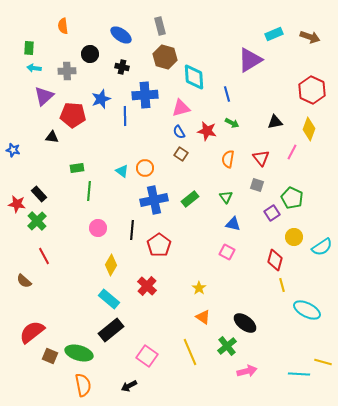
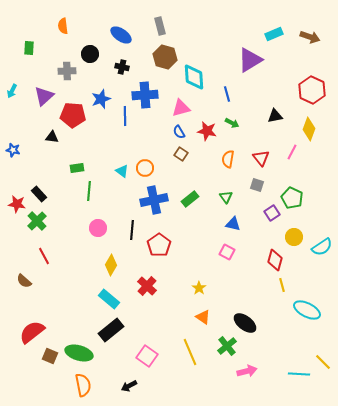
cyan arrow at (34, 68): moved 22 px left, 23 px down; rotated 72 degrees counterclockwise
black triangle at (275, 122): moved 6 px up
yellow line at (323, 362): rotated 30 degrees clockwise
